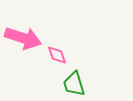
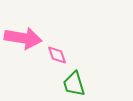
pink arrow: rotated 9 degrees counterclockwise
